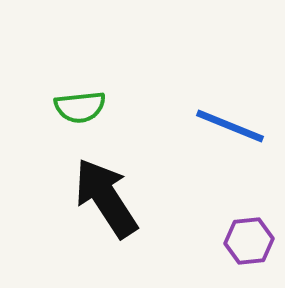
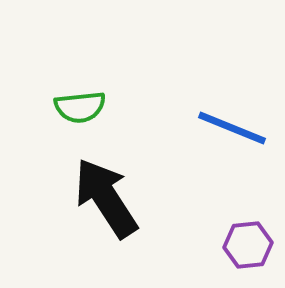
blue line: moved 2 px right, 2 px down
purple hexagon: moved 1 px left, 4 px down
